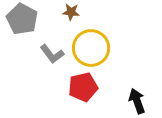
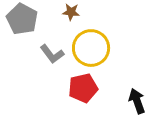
red pentagon: moved 1 px down
